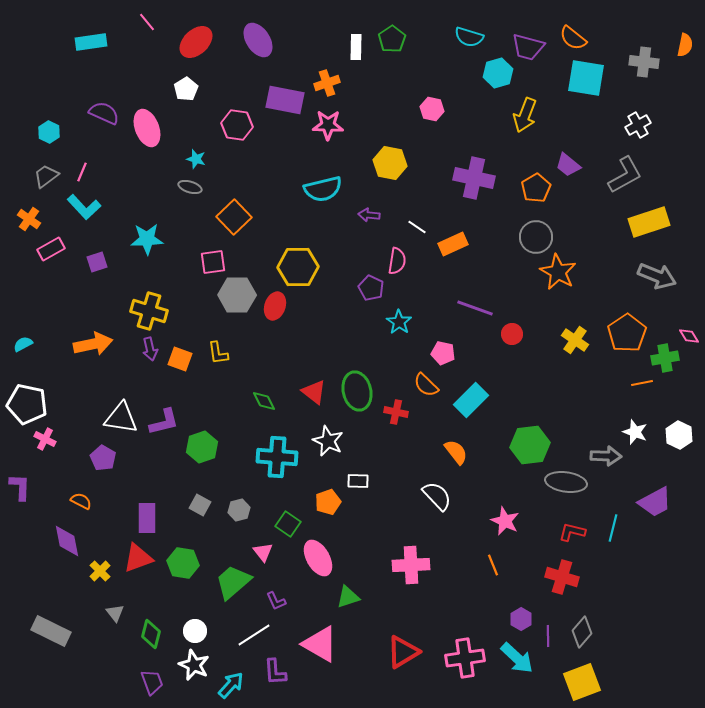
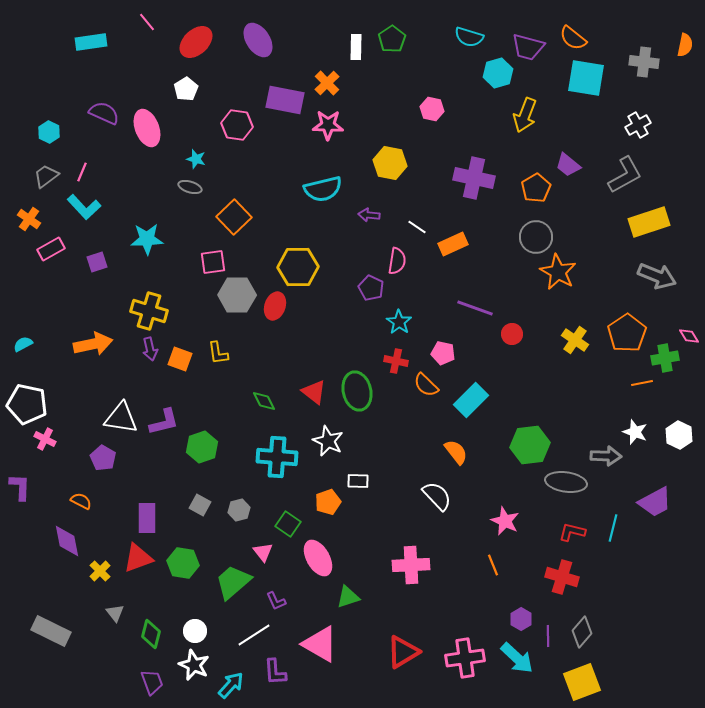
orange cross at (327, 83): rotated 25 degrees counterclockwise
red cross at (396, 412): moved 51 px up
